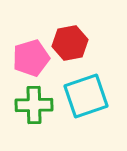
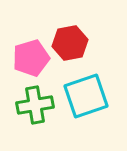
green cross: moved 1 px right; rotated 9 degrees counterclockwise
